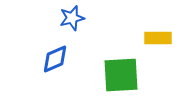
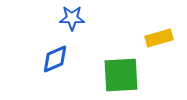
blue star: rotated 15 degrees clockwise
yellow rectangle: moved 1 px right; rotated 16 degrees counterclockwise
